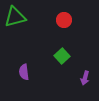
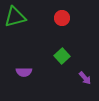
red circle: moved 2 px left, 2 px up
purple semicircle: rotated 84 degrees counterclockwise
purple arrow: rotated 56 degrees counterclockwise
